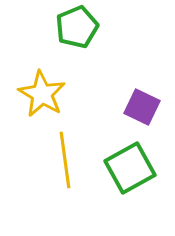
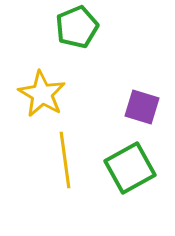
purple square: rotated 9 degrees counterclockwise
